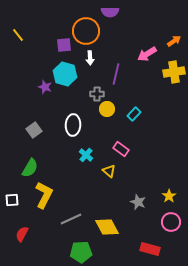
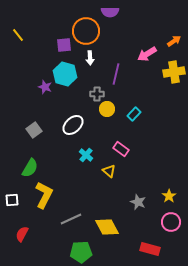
white ellipse: rotated 45 degrees clockwise
